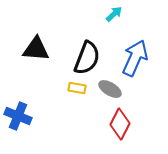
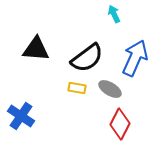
cyan arrow: rotated 72 degrees counterclockwise
black semicircle: rotated 32 degrees clockwise
blue cross: moved 3 px right; rotated 12 degrees clockwise
